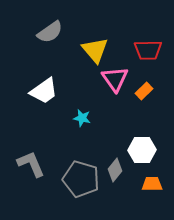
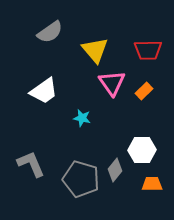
pink triangle: moved 3 px left, 4 px down
